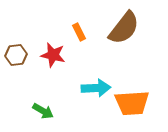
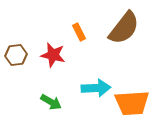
green arrow: moved 8 px right, 9 px up
